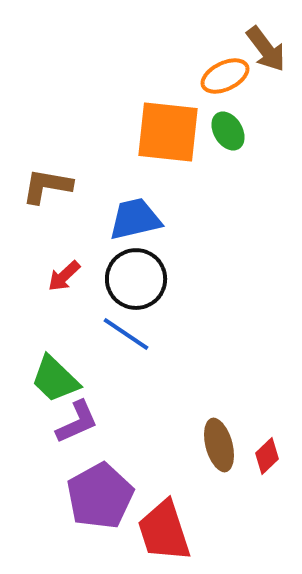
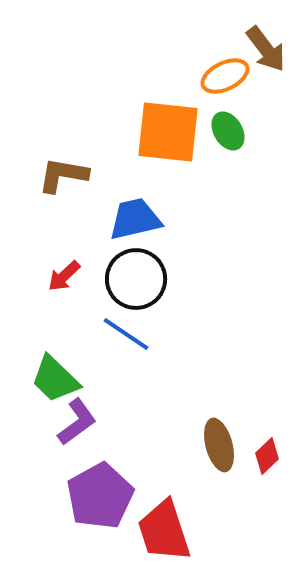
brown L-shape: moved 16 px right, 11 px up
purple L-shape: rotated 12 degrees counterclockwise
